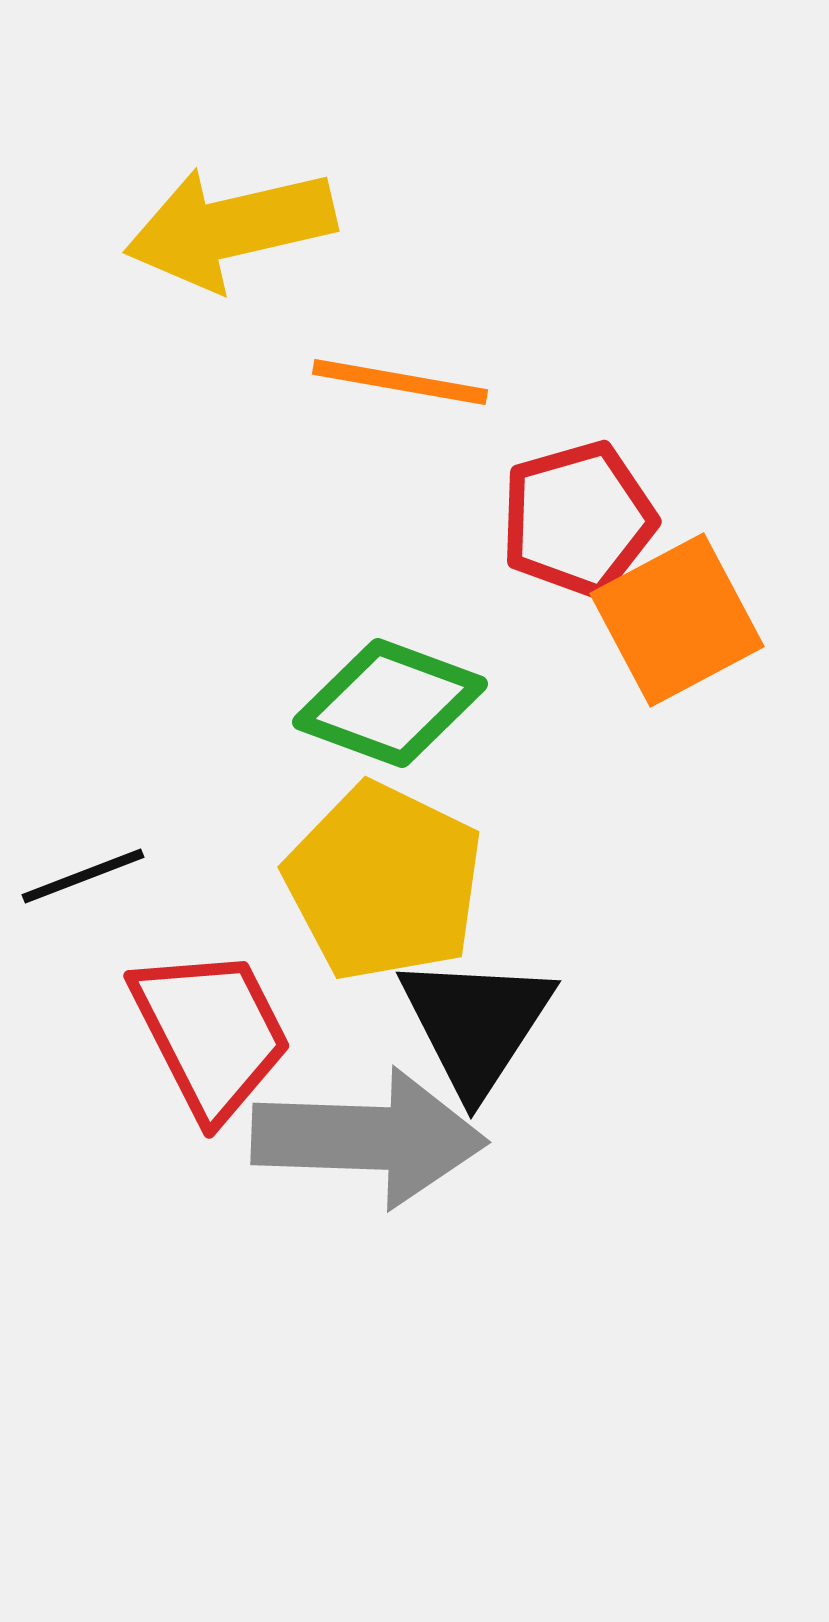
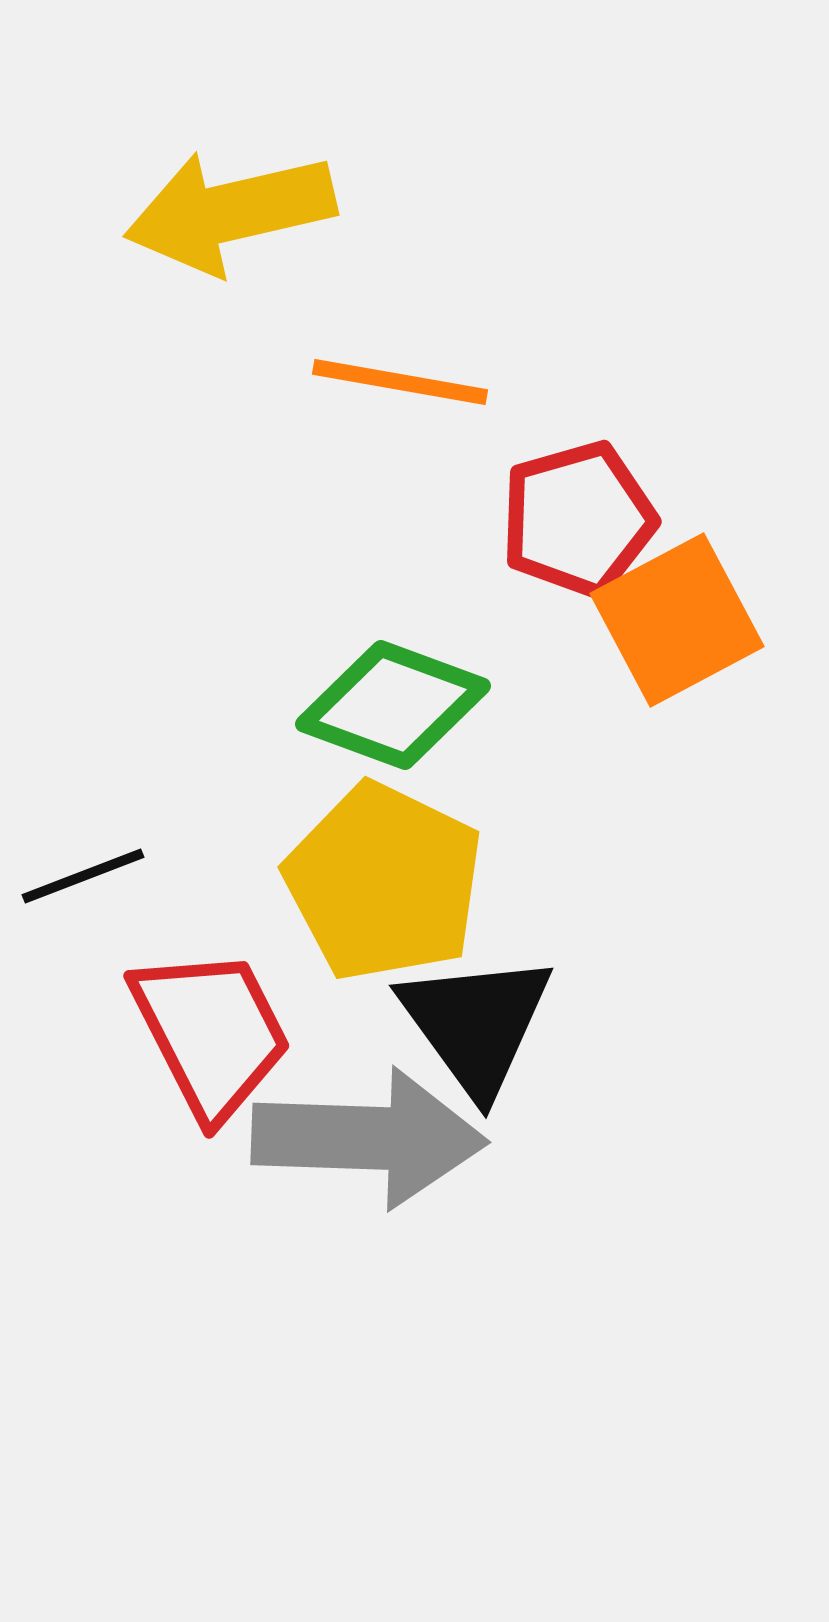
yellow arrow: moved 16 px up
green diamond: moved 3 px right, 2 px down
black triangle: rotated 9 degrees counterclockwise
